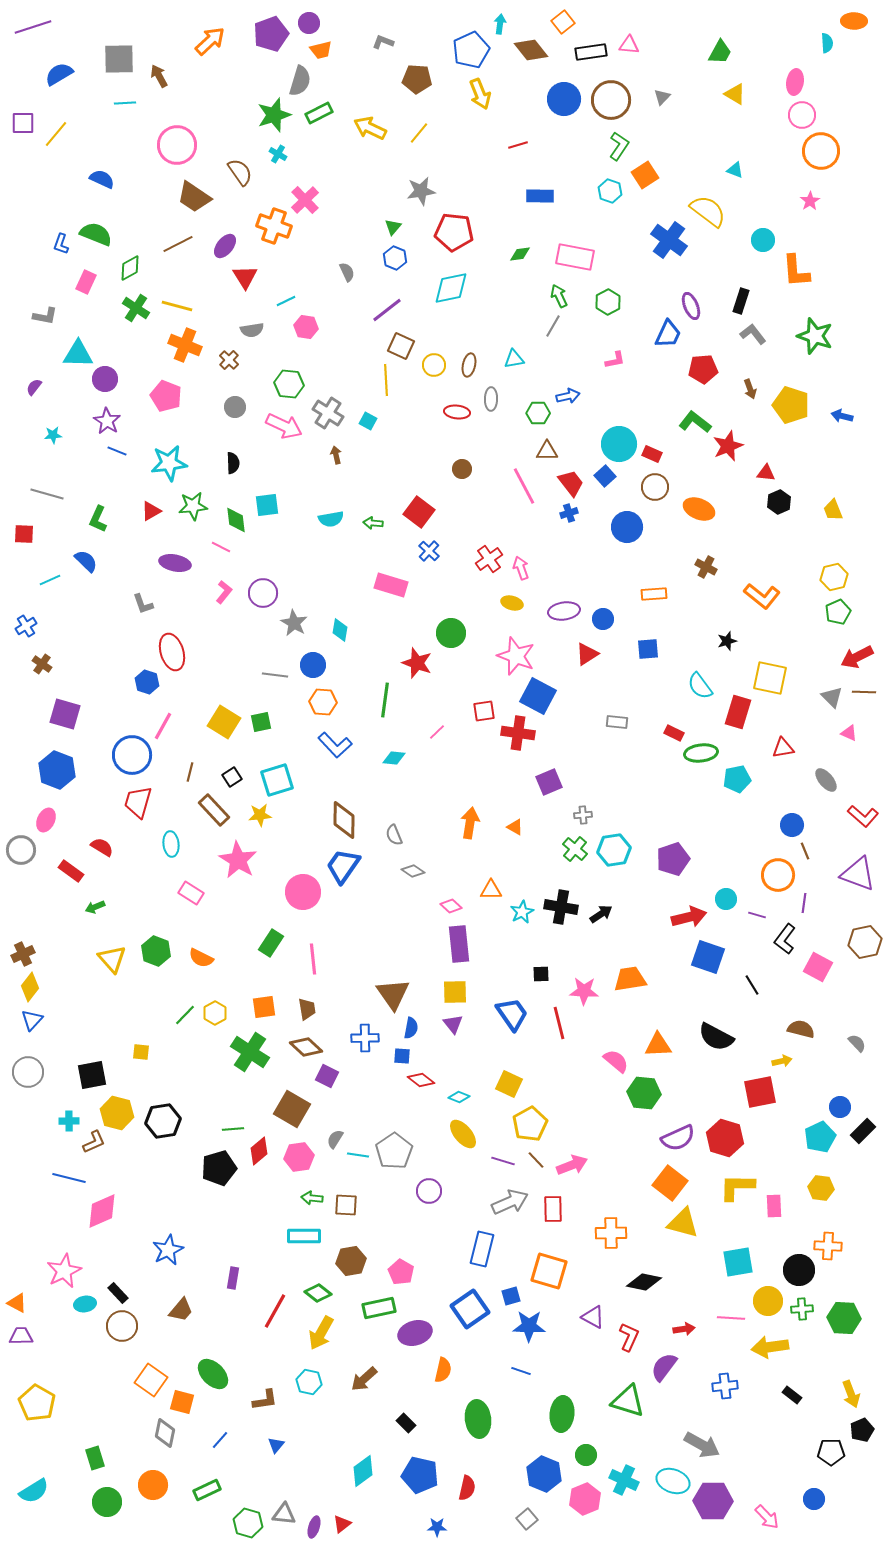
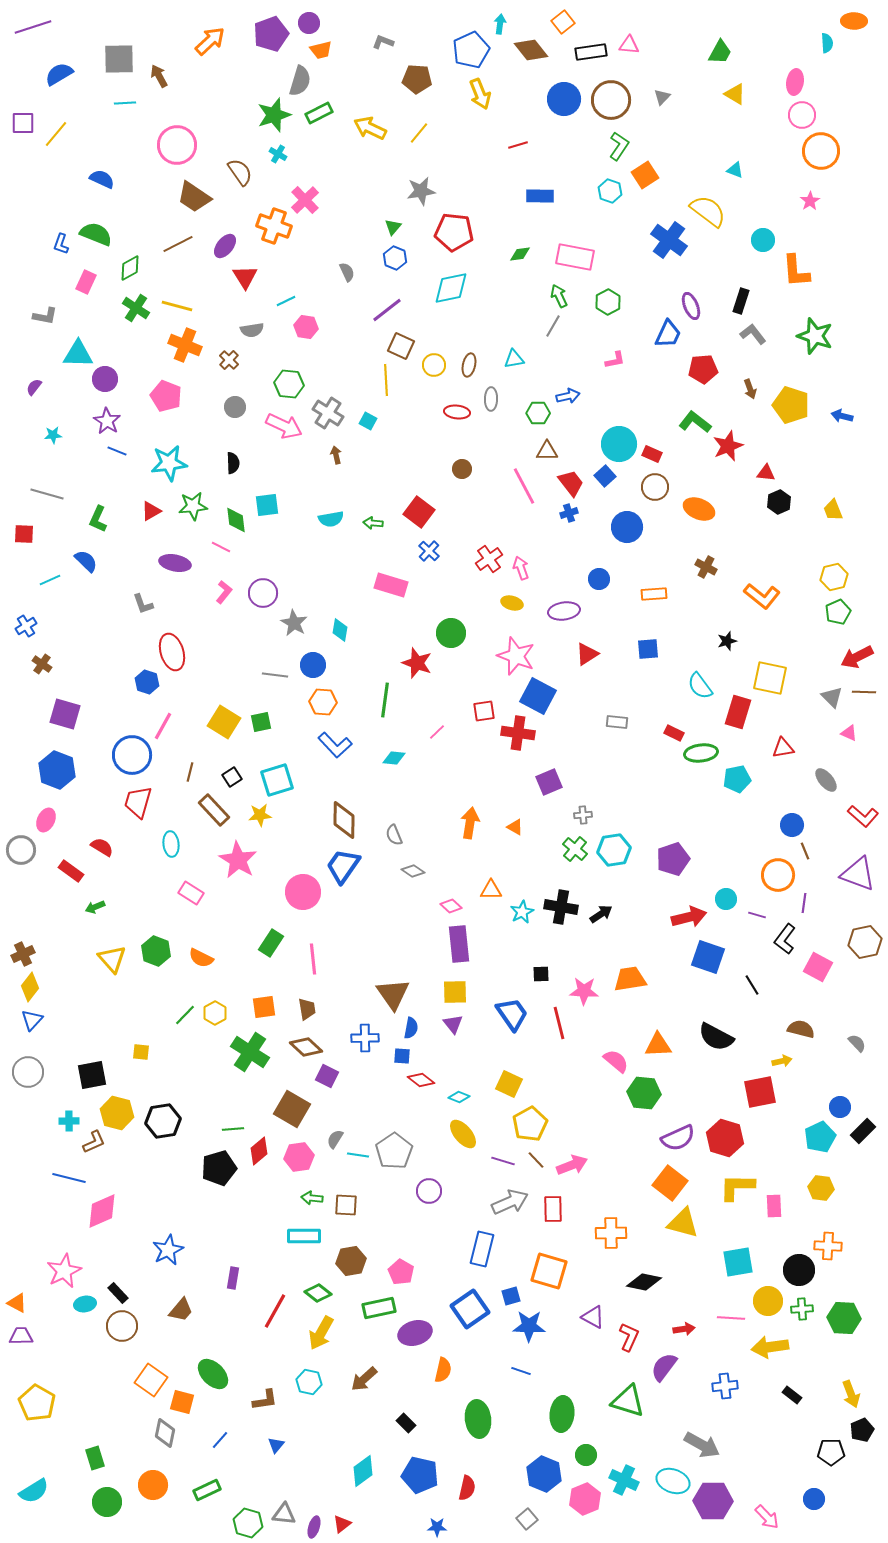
blue circle at (603, 619): moved 4 px left, 40 px up
